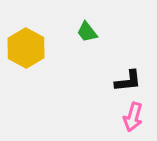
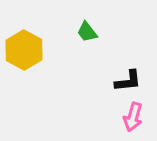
yellow hexagon: moved 2 px left, 2 px down
